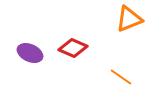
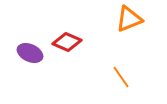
red diamond: moved 6 px left, 6 px up
orange line: rotated 20 degrees clockwise
